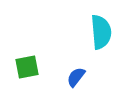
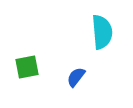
cyan semicircle: moved 1 px right
